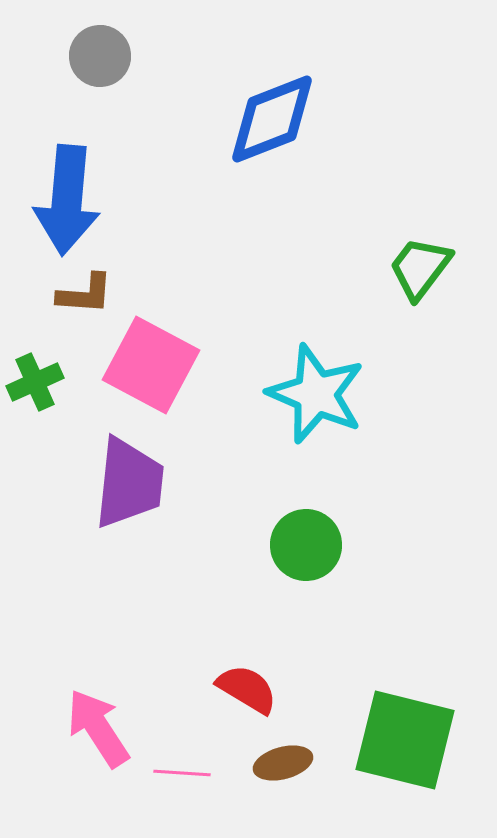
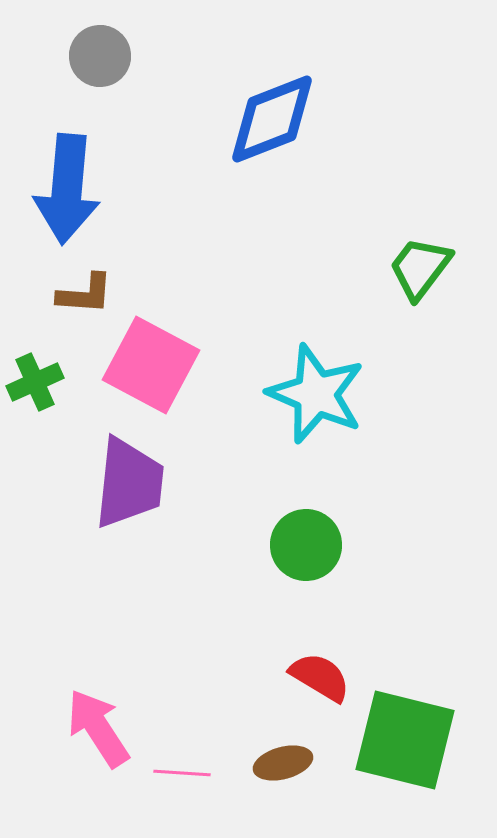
blue arrow: moved 11 px up
red semicircle: moved 73 px right, 12 px up
